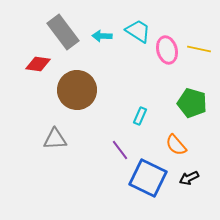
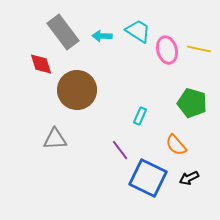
red diamond: moved 3 px right; rotated 65 degrees clockwise
